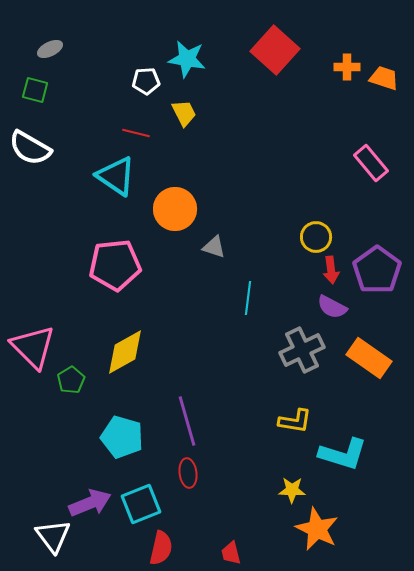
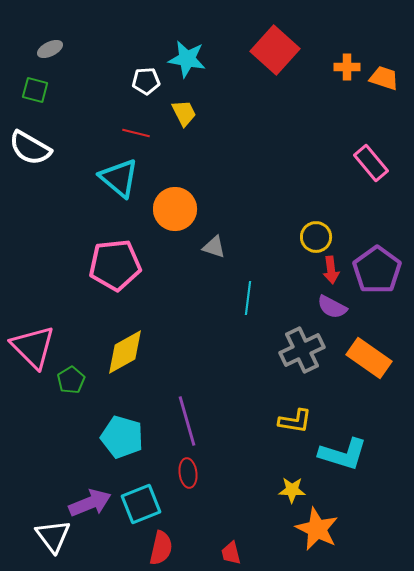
cyan triangle: moved 3 px right, 2 px down; rotated 6 degrees clockwise
